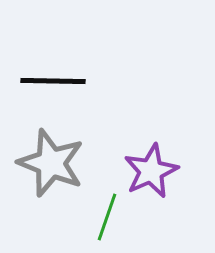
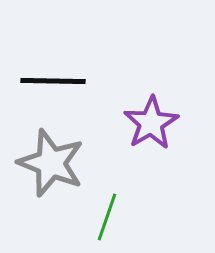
purple star: moved 48 px up; rotated 6 degrees counterclockwise
